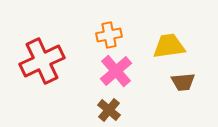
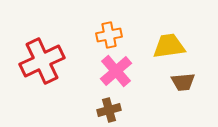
brown cross: rotated 35 degrees clockwise
